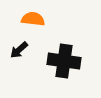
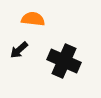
black cross: rotated 16 degrees clockwise
